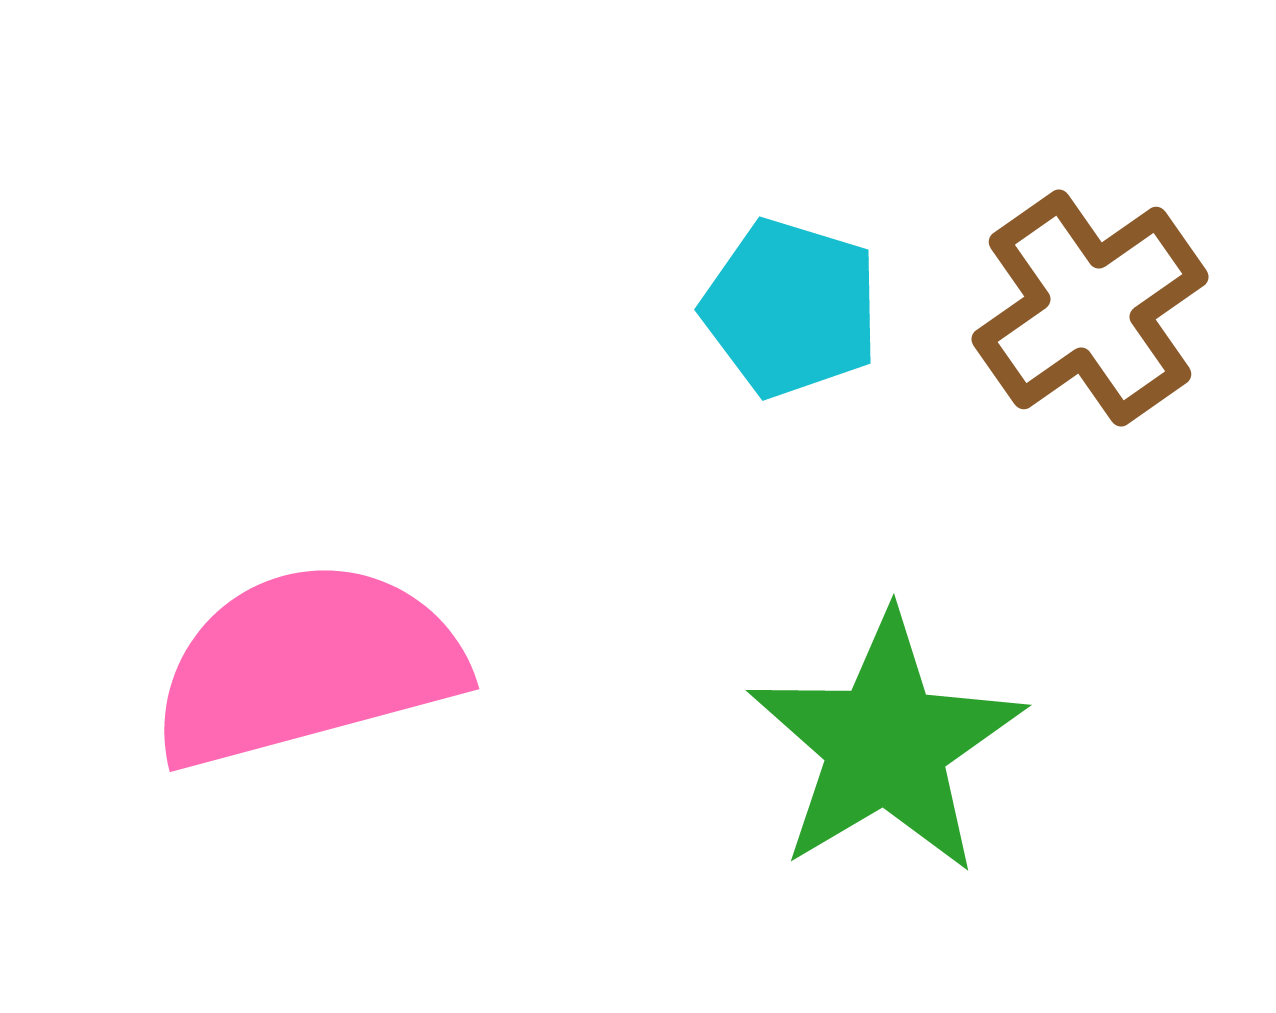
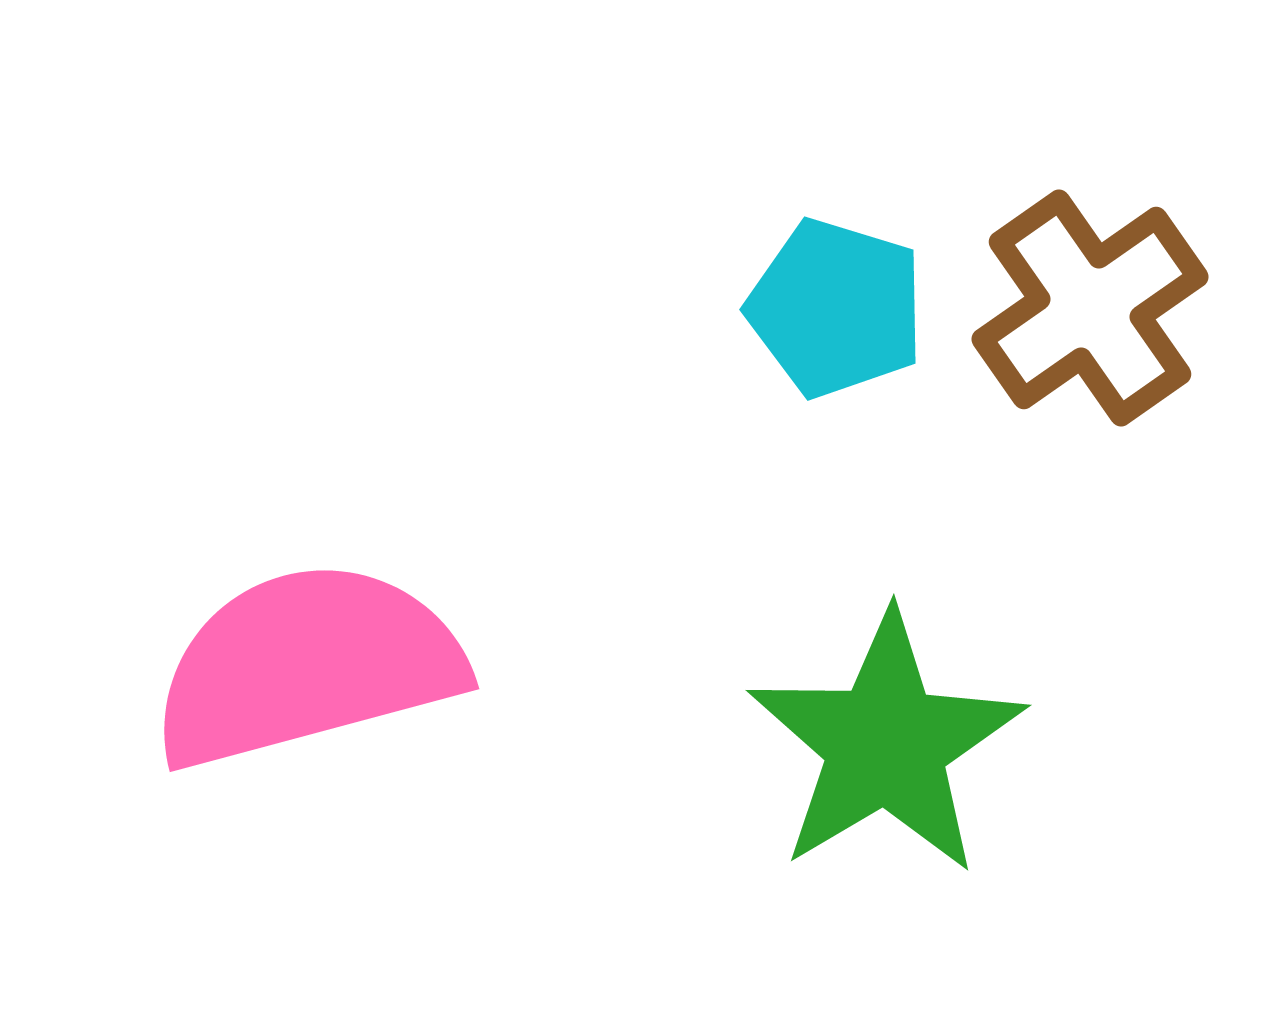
cyan pentagon: moved 45 px right
